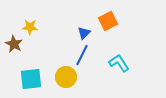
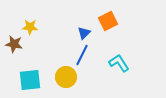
brown star: rotated 18 degrees counterclockwise
cyan square: moved 1 px left, 1 px down
